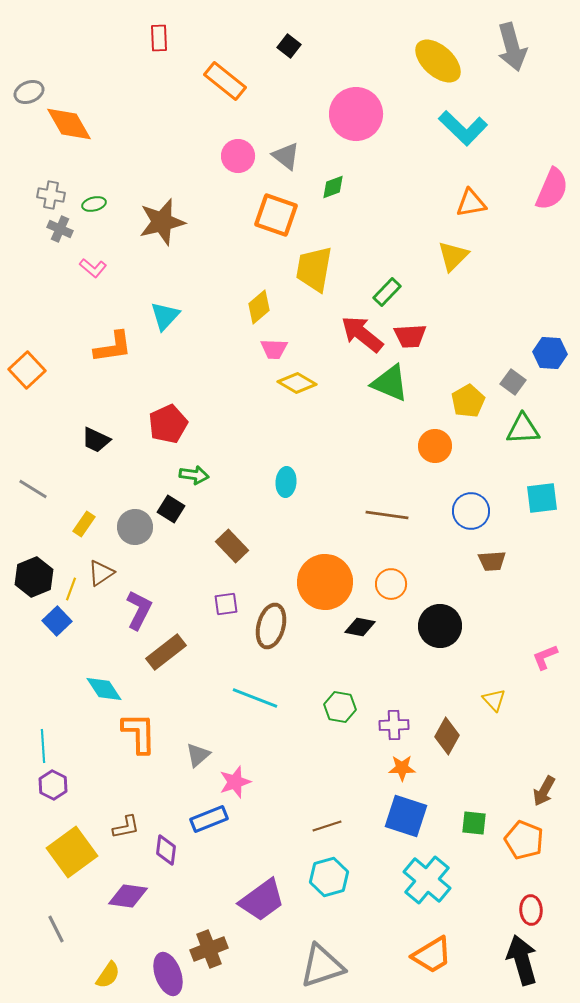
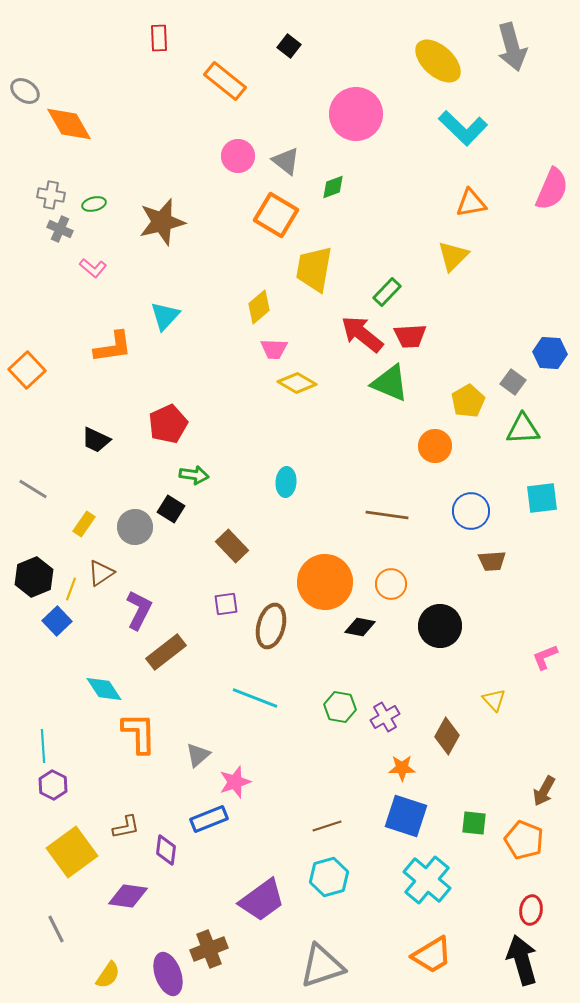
gray ellipse at (29, 92): moved 4 px left, 1 px up; rotated 56 degrees clockwise
gray triangle at (286, 156): moved 5 px down
orange square at (276, 215): rotated 12 degrees clockwise
purple cross at (394, 725): moved 9 px left, 8 px up; rotated 28 degrees counterclockwise
red ellipse at (531, 910): rotated 12 degrees clockwise
